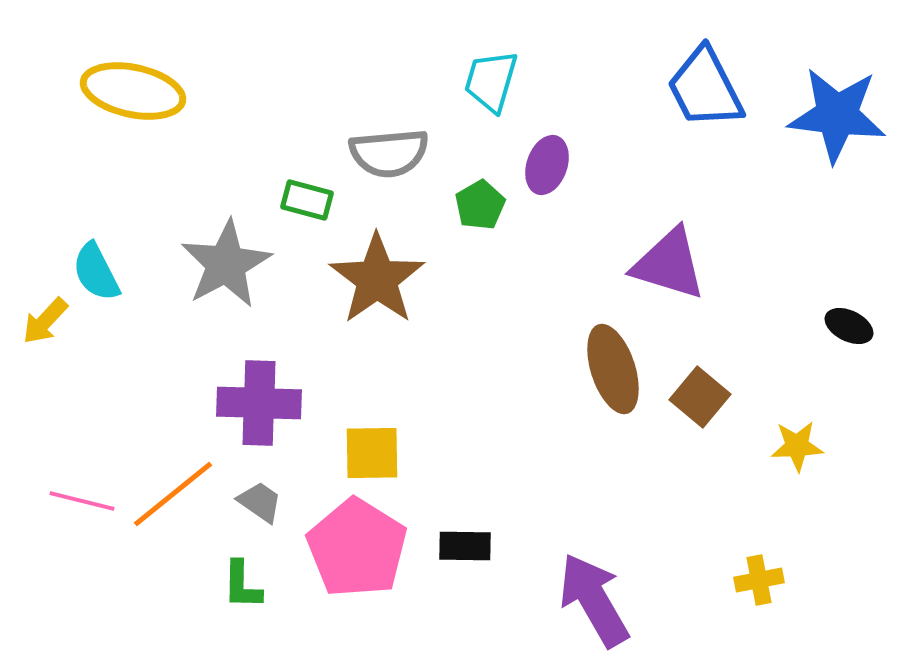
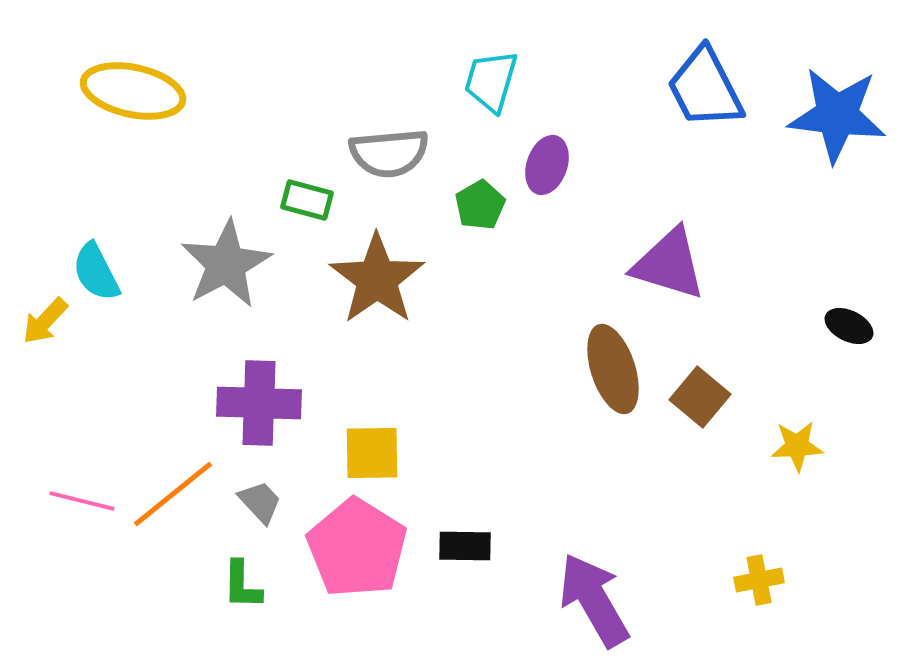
gray trapezoid: rotated 12 degrees clockwise
